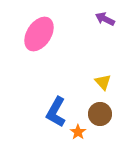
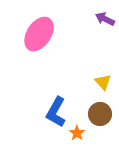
orange star: moved 1 px left, 1 px down
